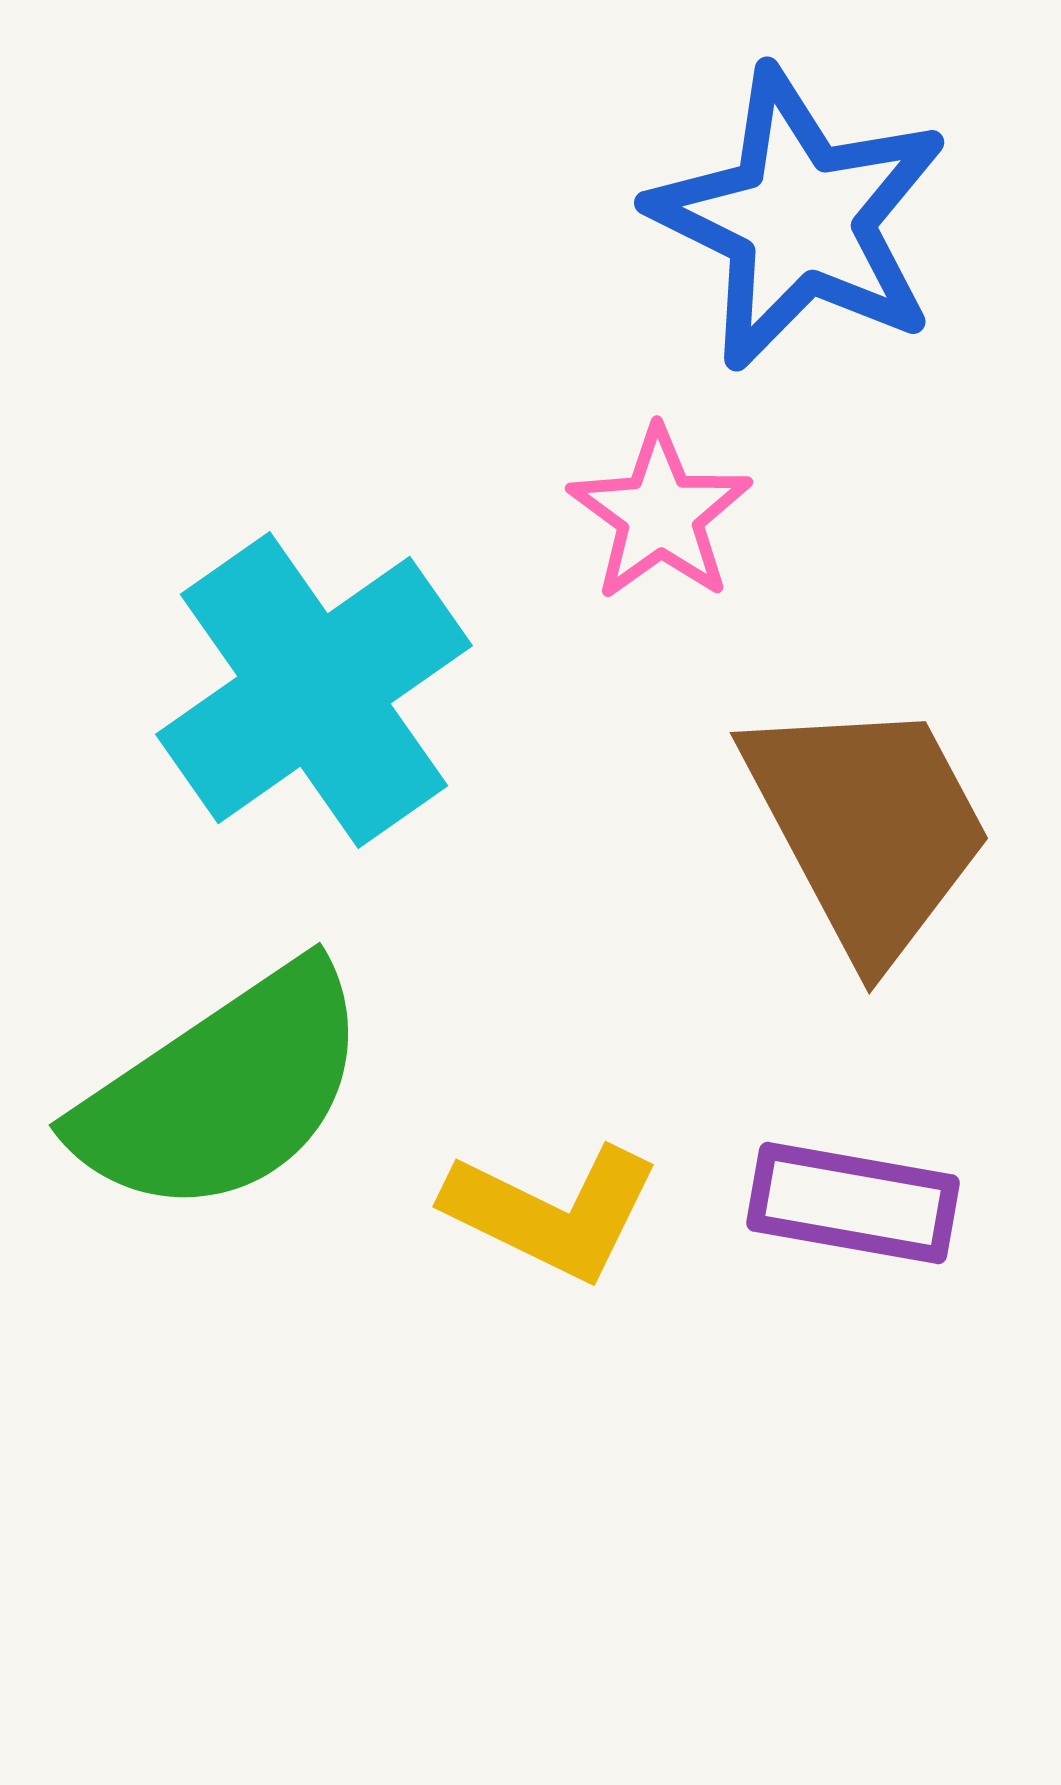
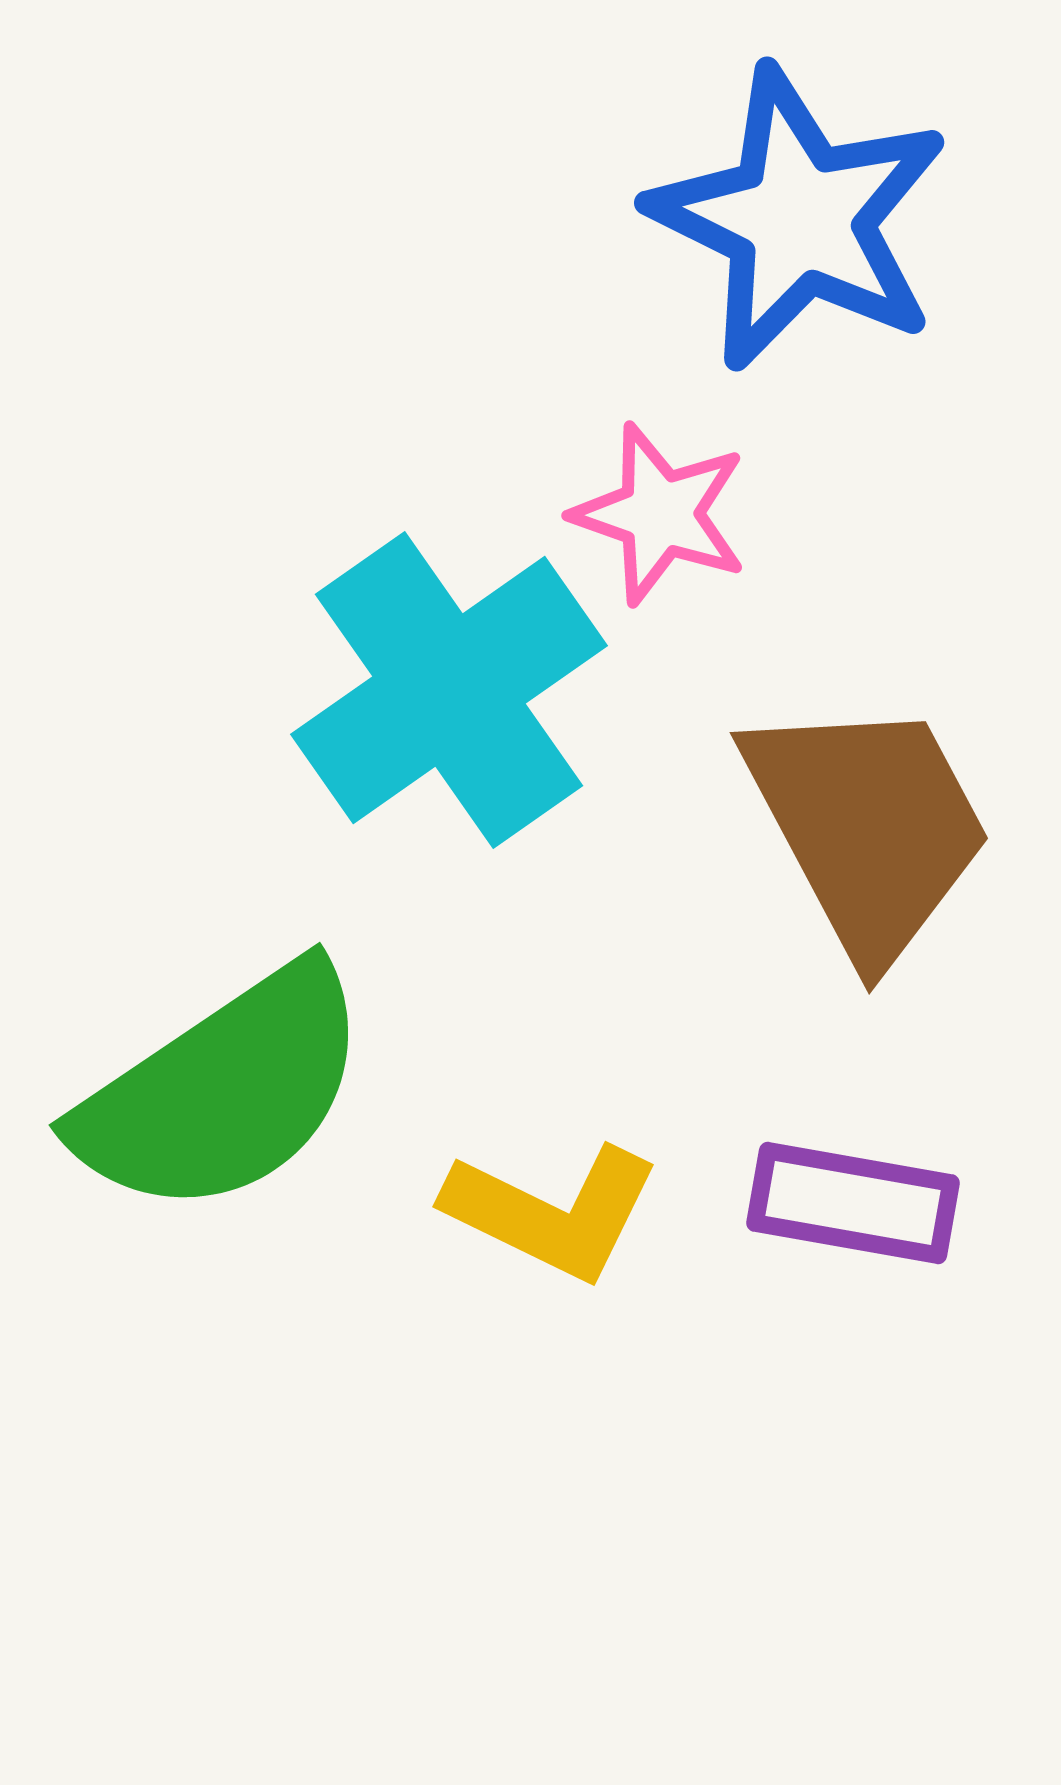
pink star: rotated 17 degrees counterclockwise
cyan cross: moved 135 px right
